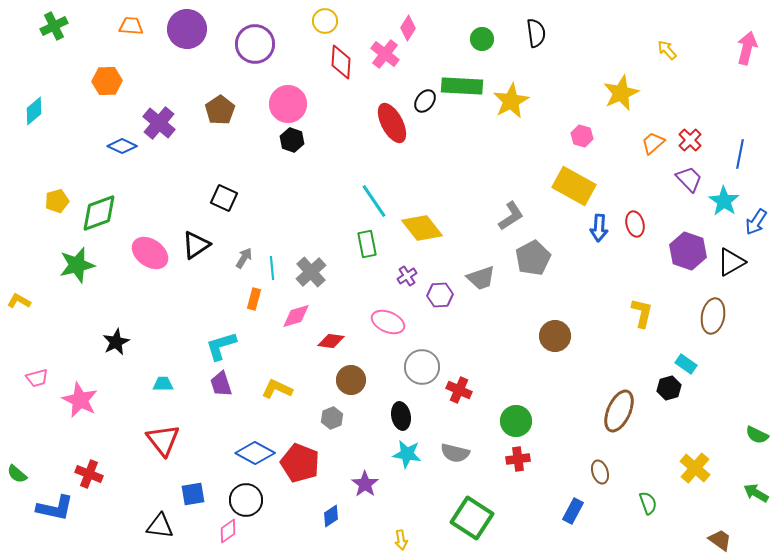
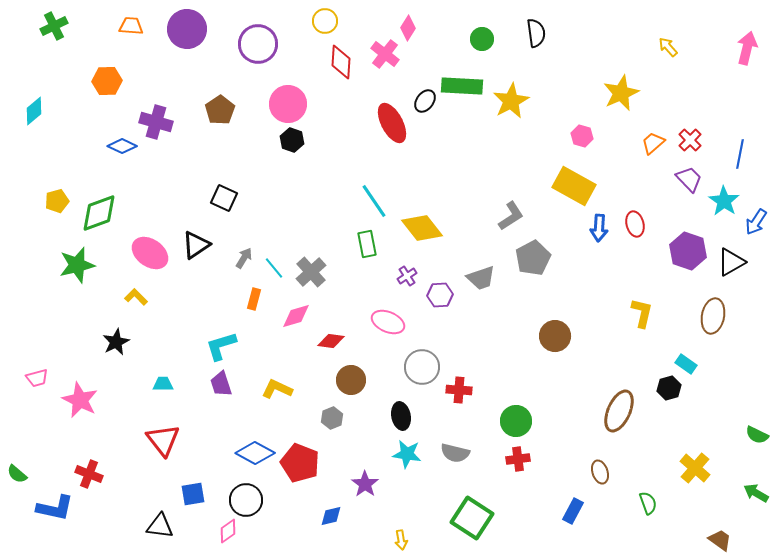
purple circle at (255, 44): moved 3 px right
yellow arrow at (667, 50): moved 1 px right, 3 px up
purple cross at (159, 123): moved 3 px left, 1 px up; rotated 24 degrees counterclockwise
cyan line at (272, 268): moved 2 px right; rotated 35 degrees counterclockwise
yellow L-shape at (19, 301): moved 117 px right, 4 px up; rotated 15 degrees clockwise
red cross at (459, 390): rotated 20 degrees counterclockwise
blue diamond at (331, 516): rotated 20 degrees clockwise
